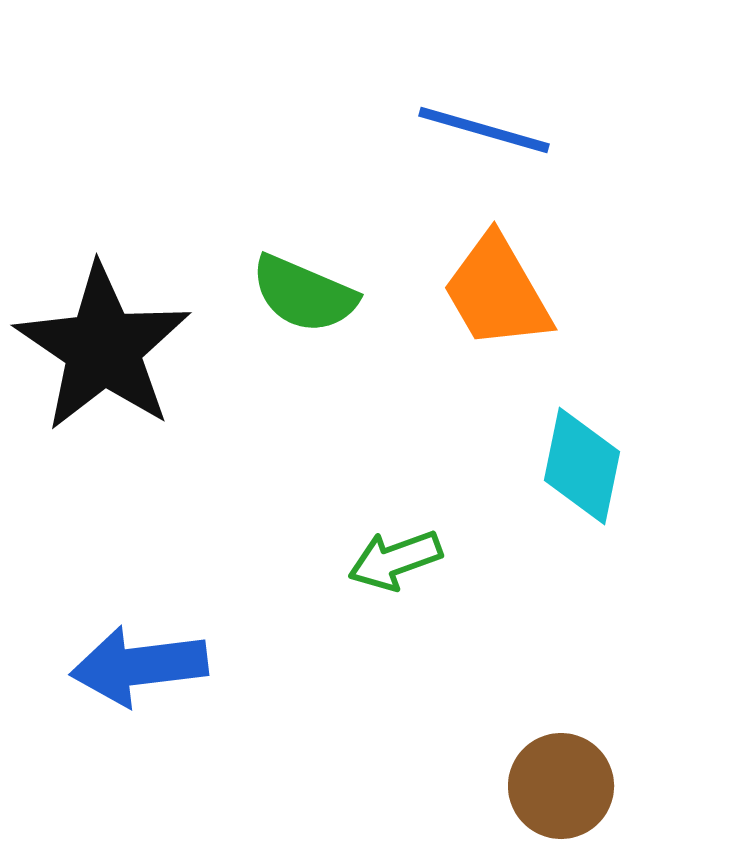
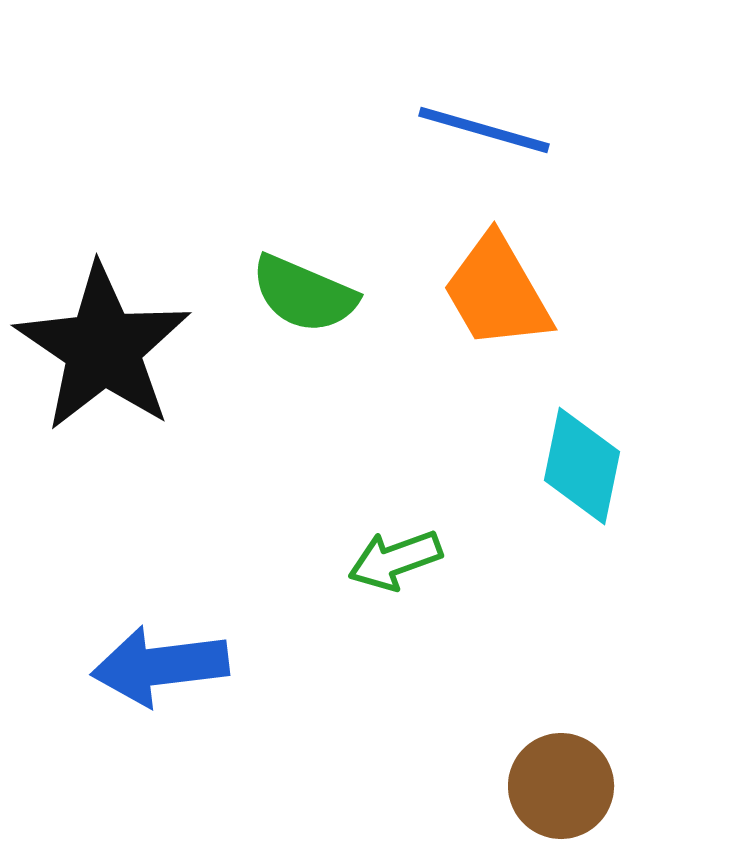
blue arrow: moved 21 px right
